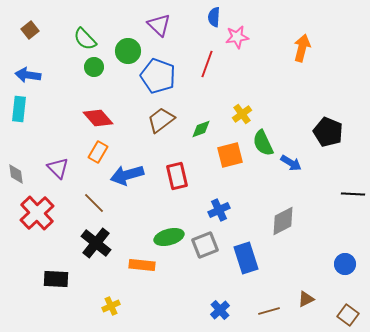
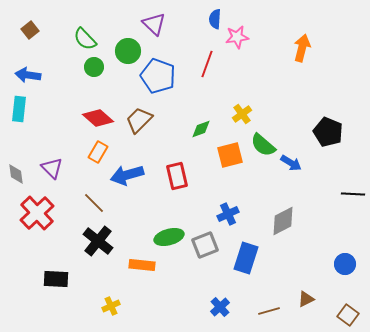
blue semicircle at (214, 17): moved 1 px right, 2 px down
purple triangle at (159, 25): moved 5 px left, 1 px up
red diamond at (98, 118): rotated 8 degrees counterclockwise
brown trapezoid at (161, 120): moved 22 px left; rotated 8 degrees counterclockwise
green semicircle at (263, 143): moved 2 px down; rotated 24 degrees counterclockwise
purple triangle at (58, 168): moved 6 px left
blue cross at (219, 210): moved 9 px right, 4 px down
black cross at (96, 243): moved 2 px right, 2 px up
blue rectangle at (246, 258): rotated 36 degrees clockwise
blue cross at (220, 310): moved 3 px up
